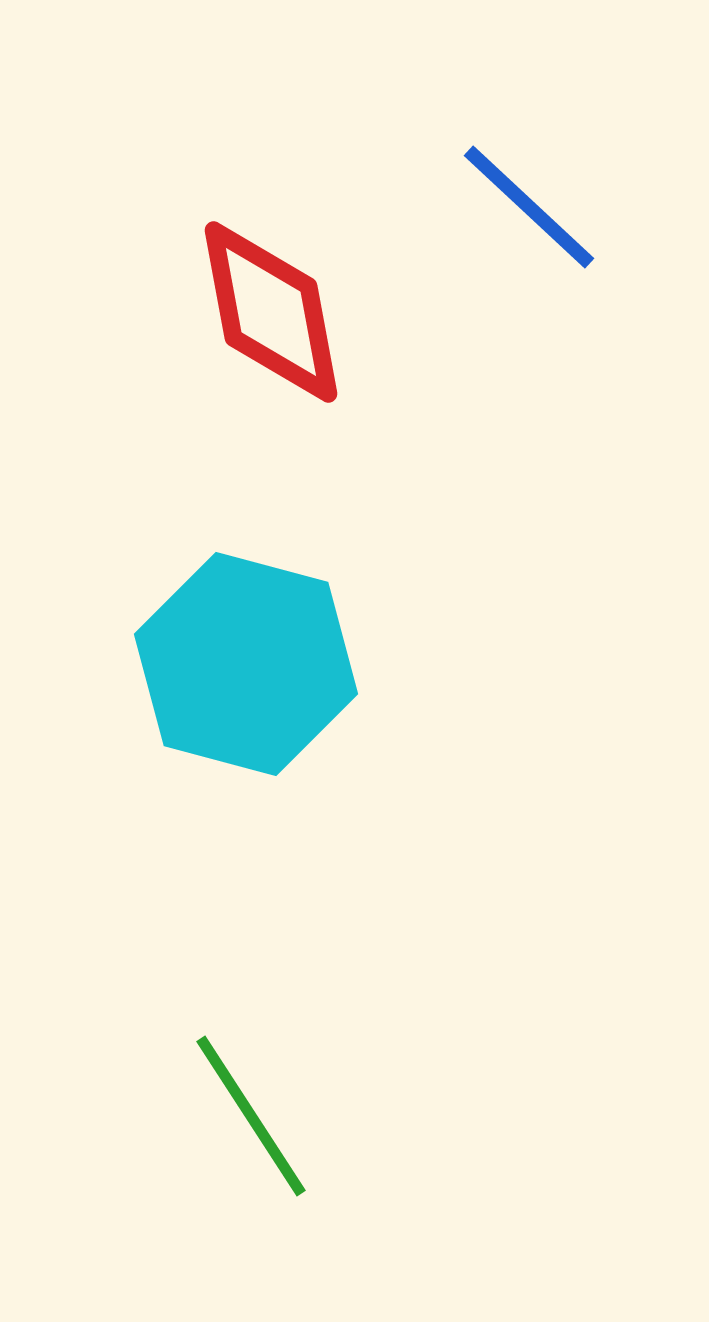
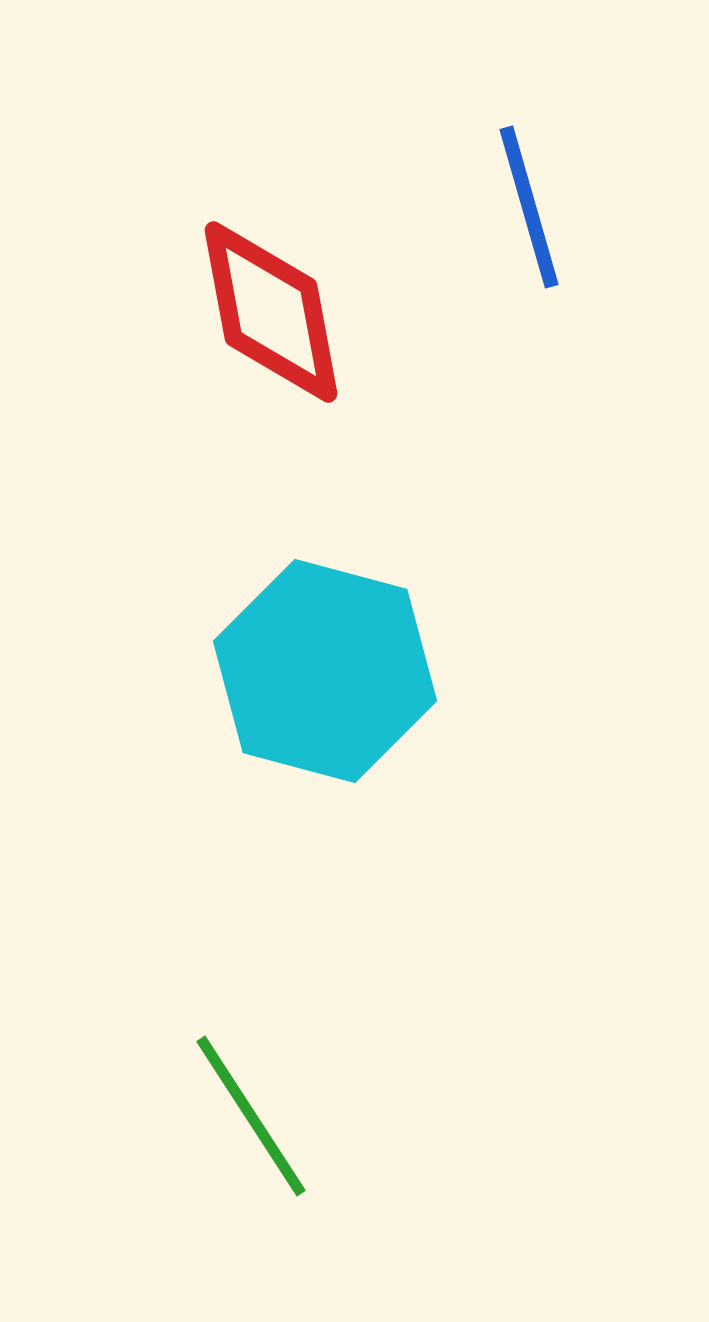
blue line: rotated 31 degrees clockwise
cyan hexagon: moved 79 px right, 7 px down
